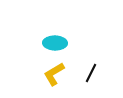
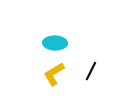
black line: moved 2 px up
